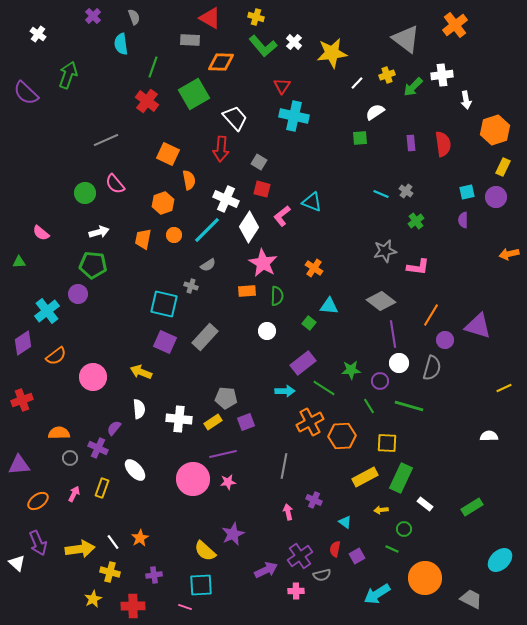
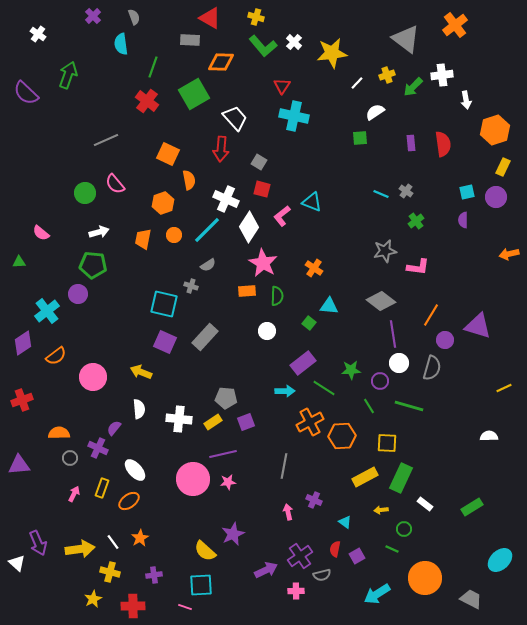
orange ellipse at (38, 501): moved 91 px right
